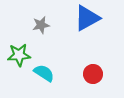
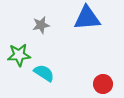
blue triangle: rotated 24 degrees clockwise
red circle: moved 10 px right, 10 px down
